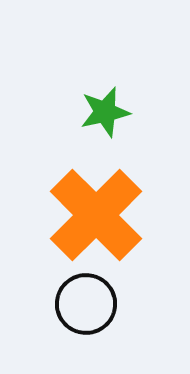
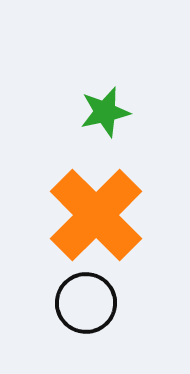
black circle: moved 1 px up
